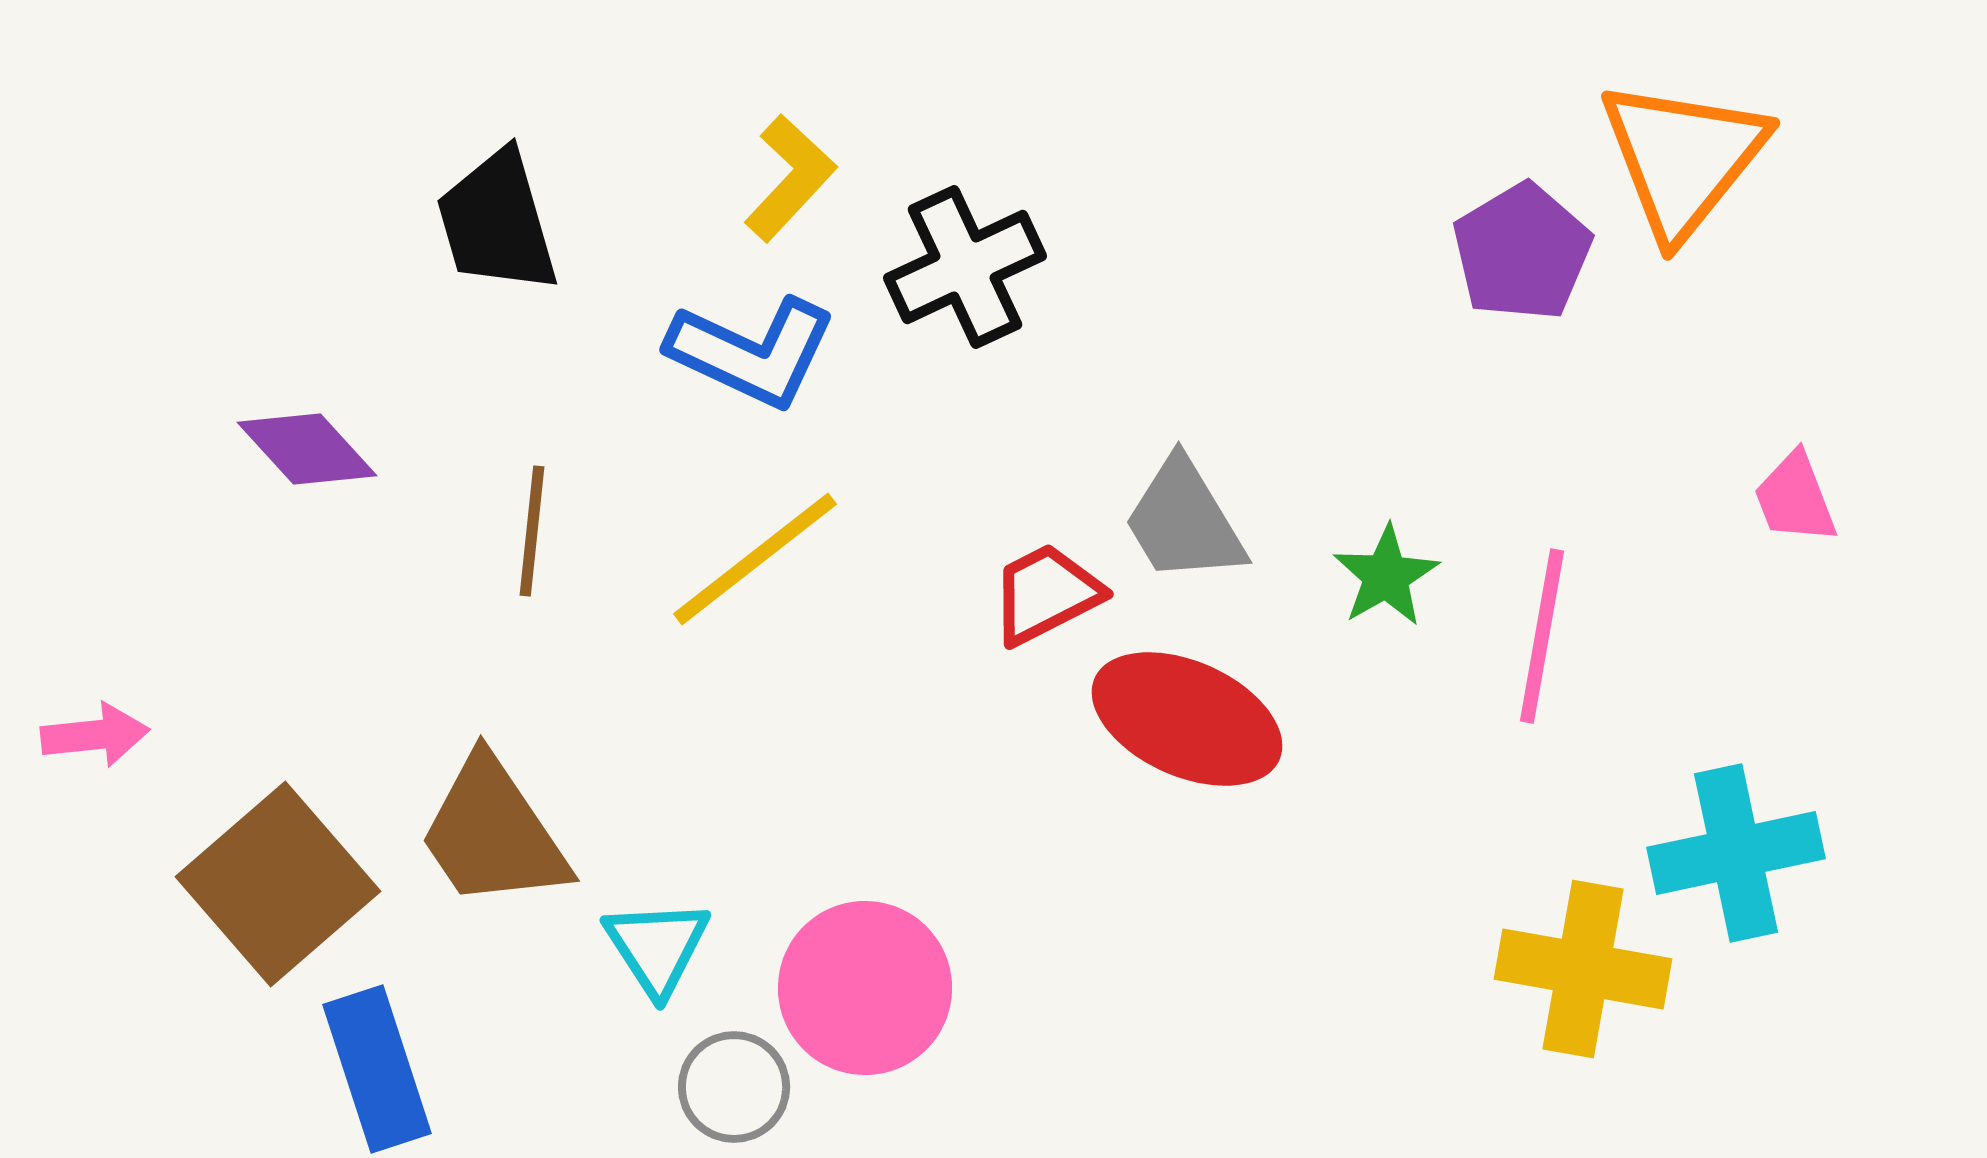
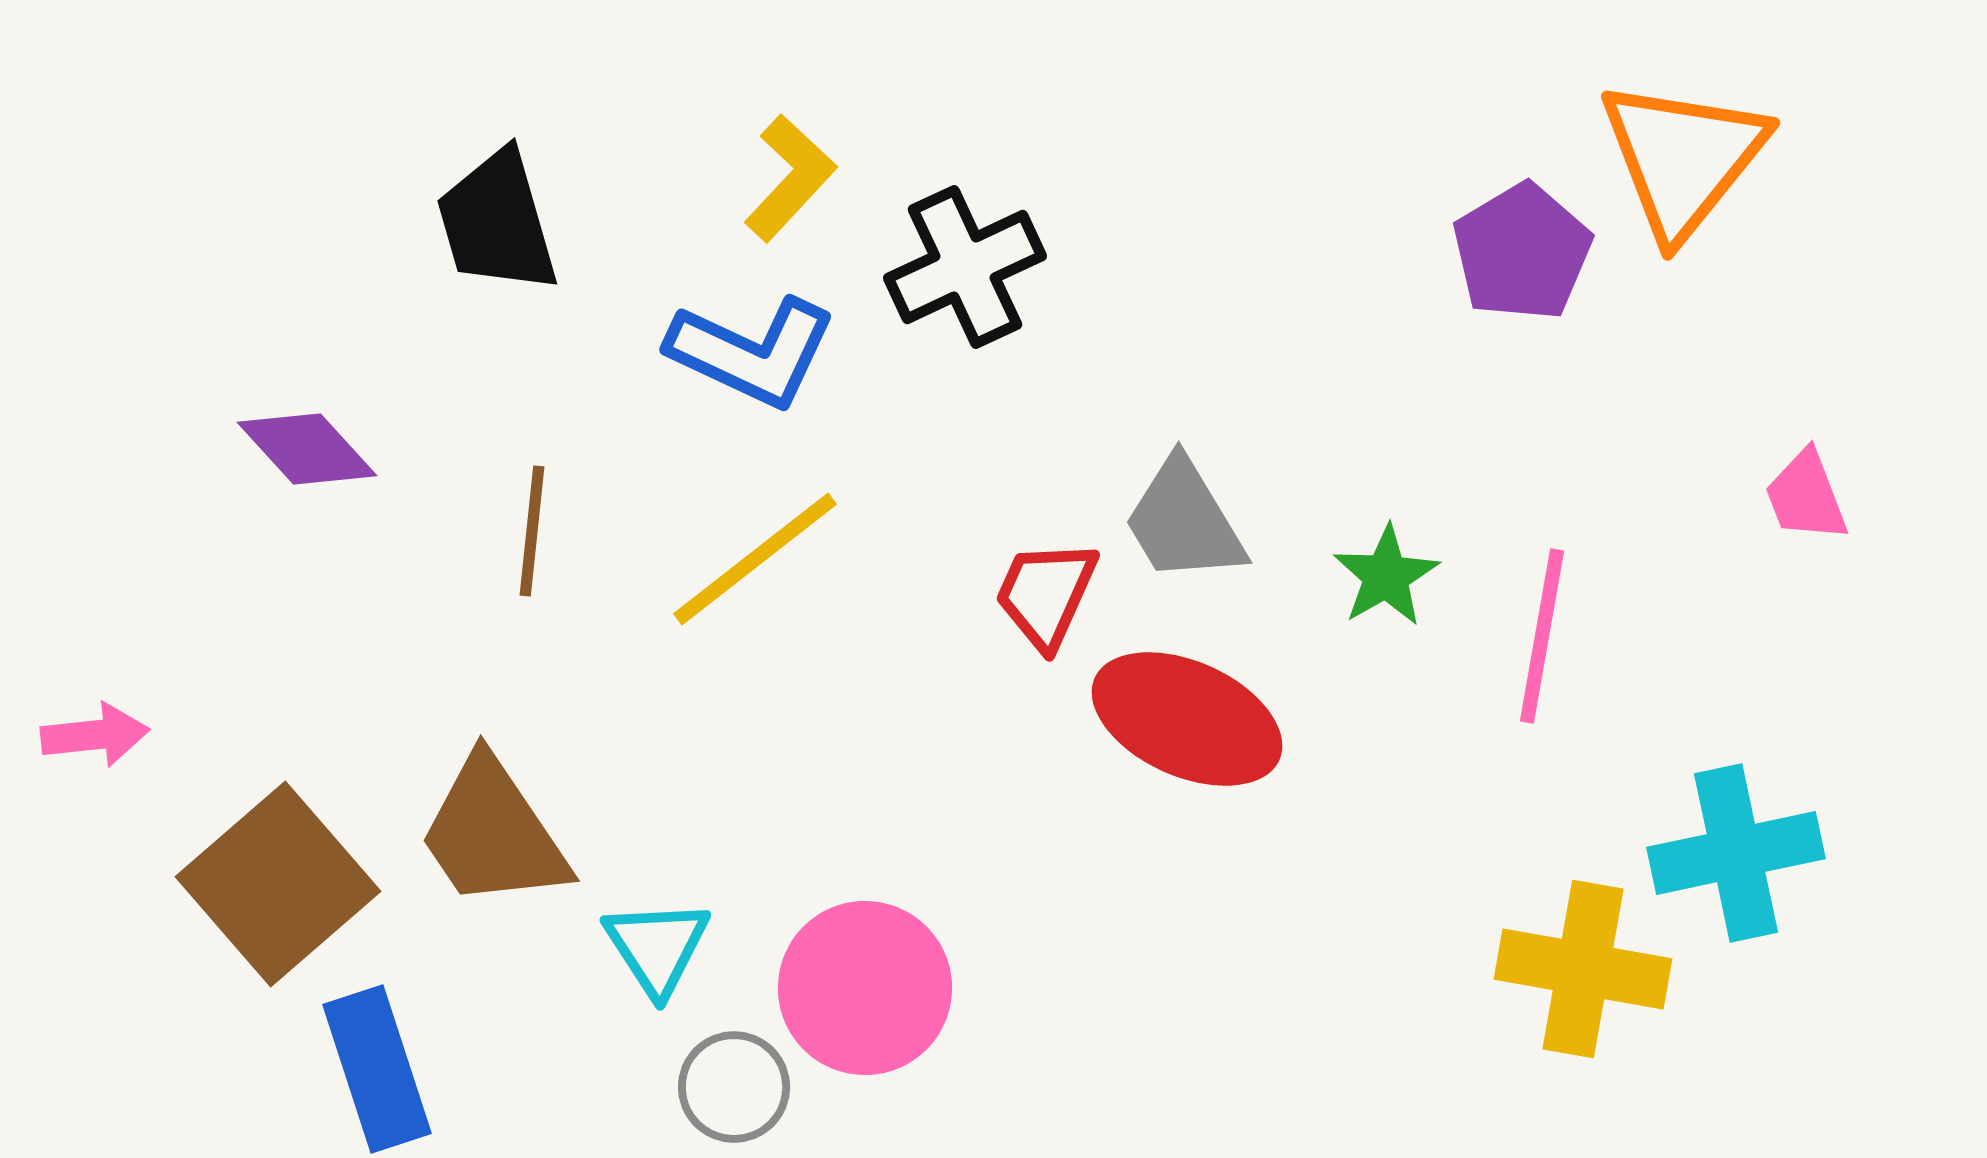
pink trapezoid: moved 11 px right, 2 px up
red trapezoid: rotated 39 degrees counterclockwise
